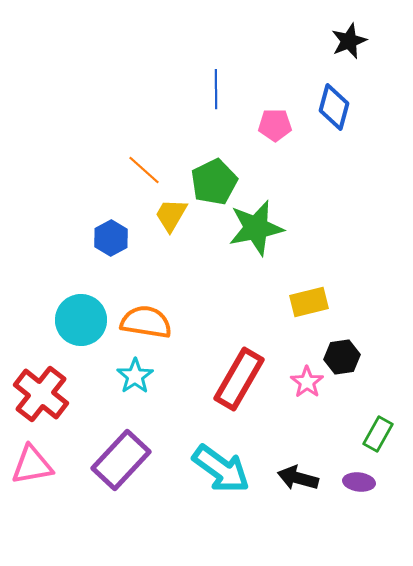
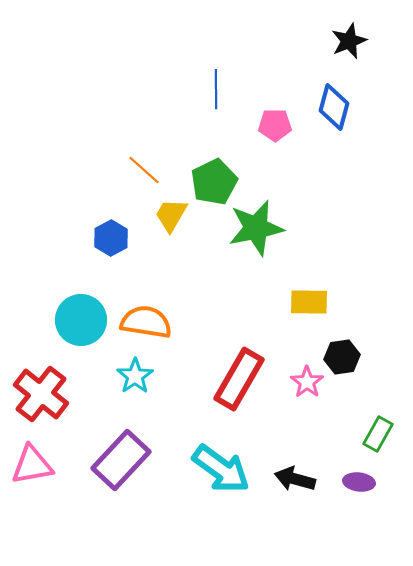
yellow rectangle: rotated 15 degrees clockwise
black arrow: moved 3 px left, 1 px down
